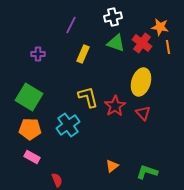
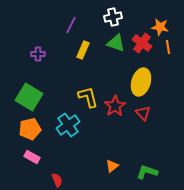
yellow rectangle: moved 4 px up
orange pentagon: rotated 15 degrees counterclockwise
